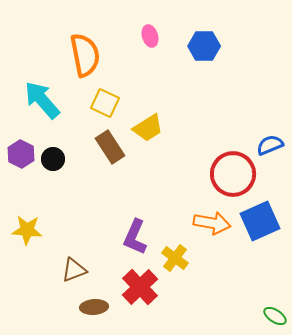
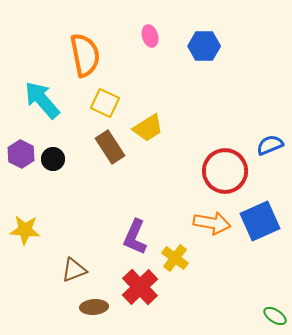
red circle: moved 8 px left, 3 px up
yellow star: moved 2 px left
